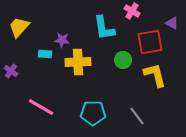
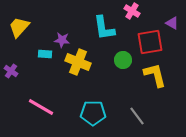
yellow cross: rotated 25 degrees clockwise
